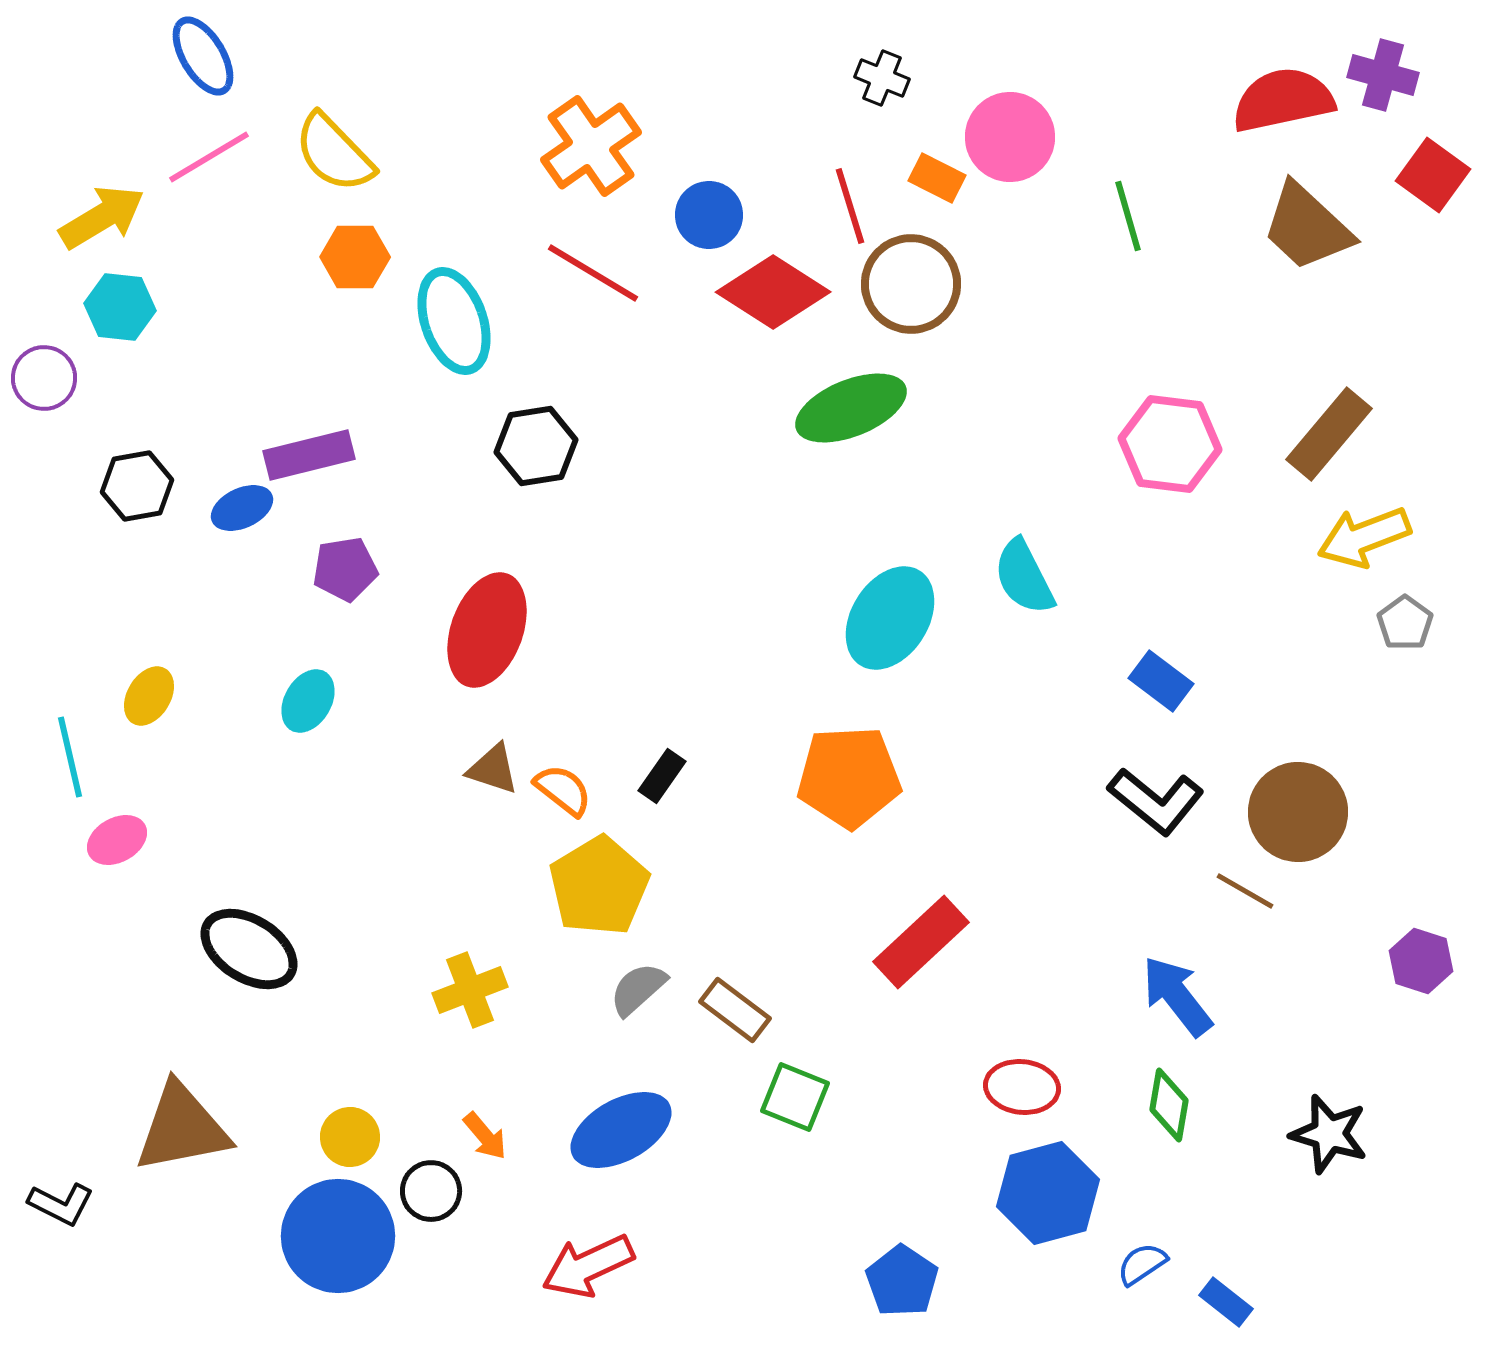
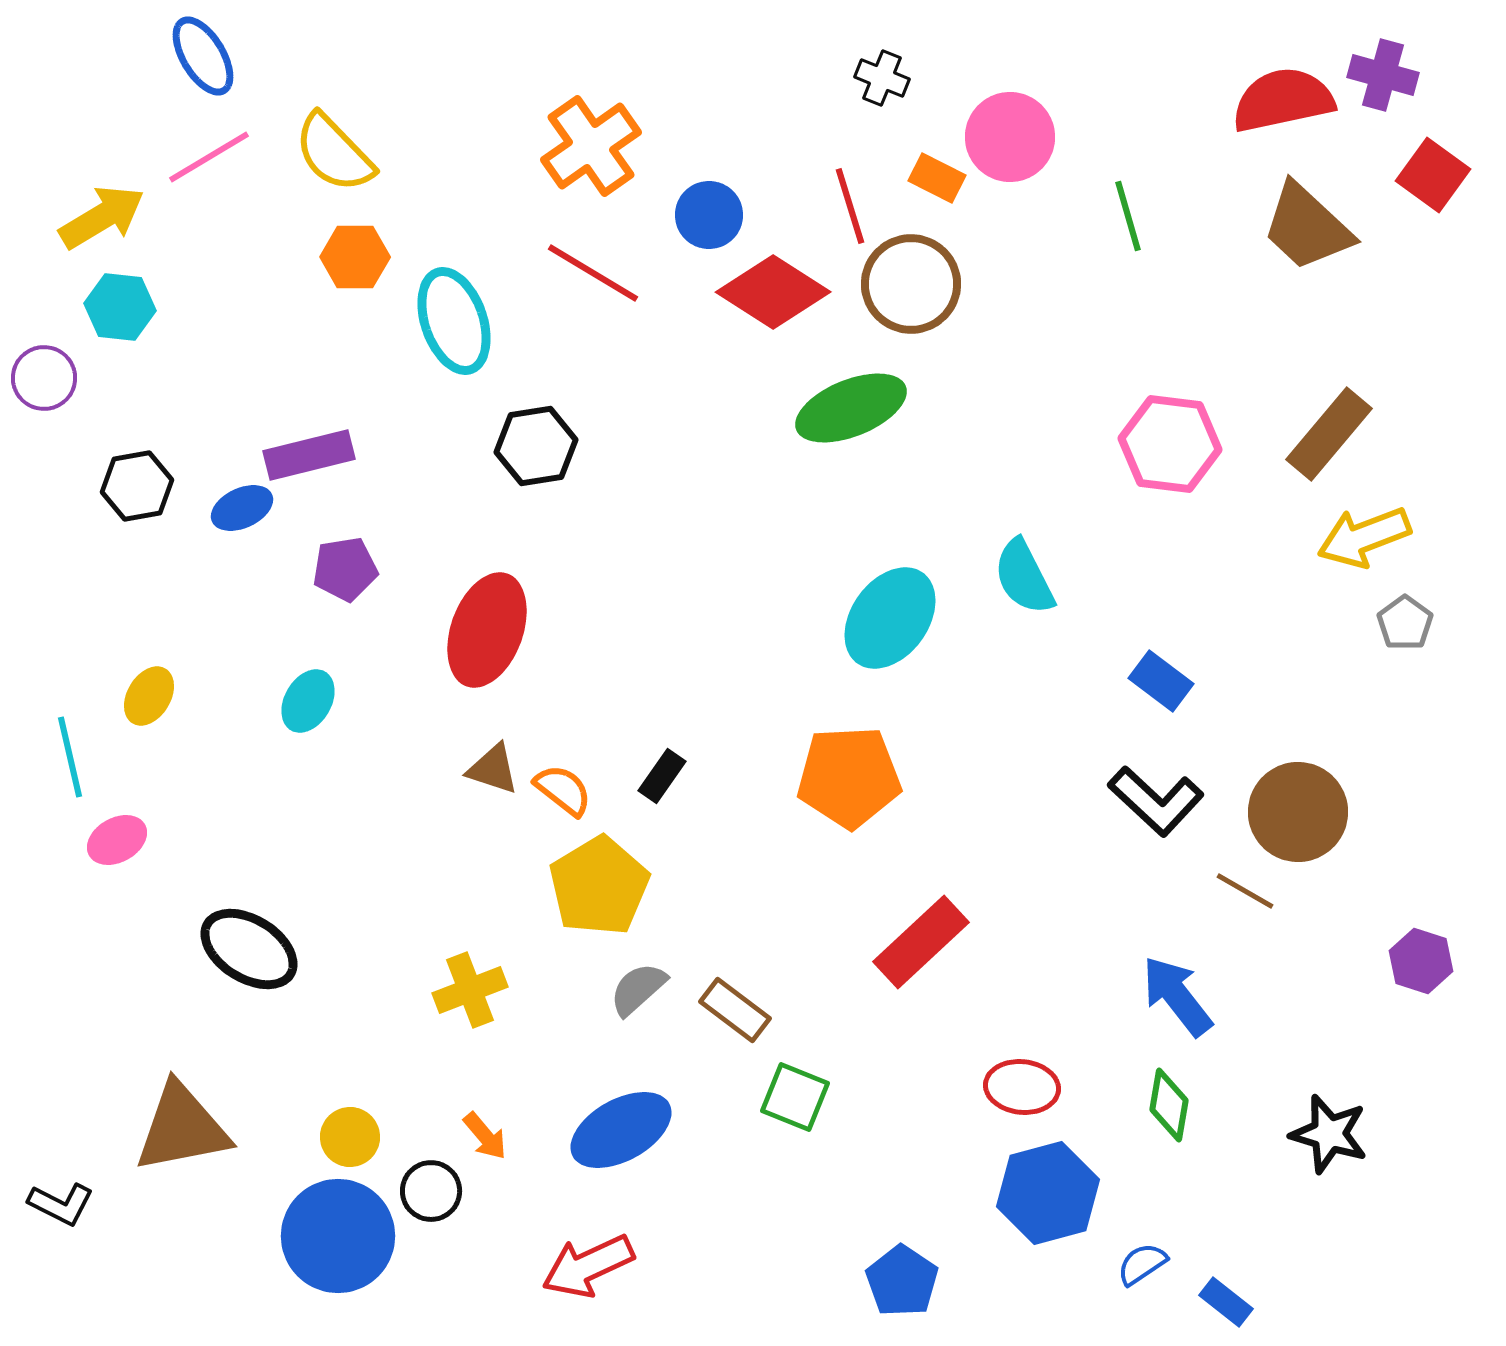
cyan ellipse at (890, 618): rotated 4 degrees clockwise
black L-shape at (1156, 801): rotated 4 degrees clockwise
